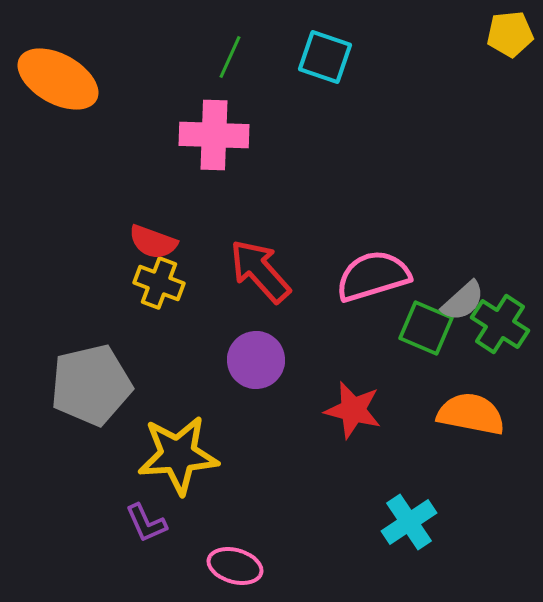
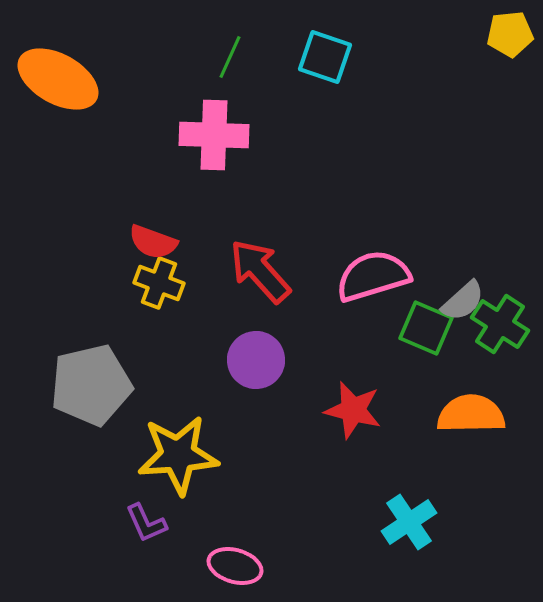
orange semicircle: rotated 12 degrees counterclockwise
